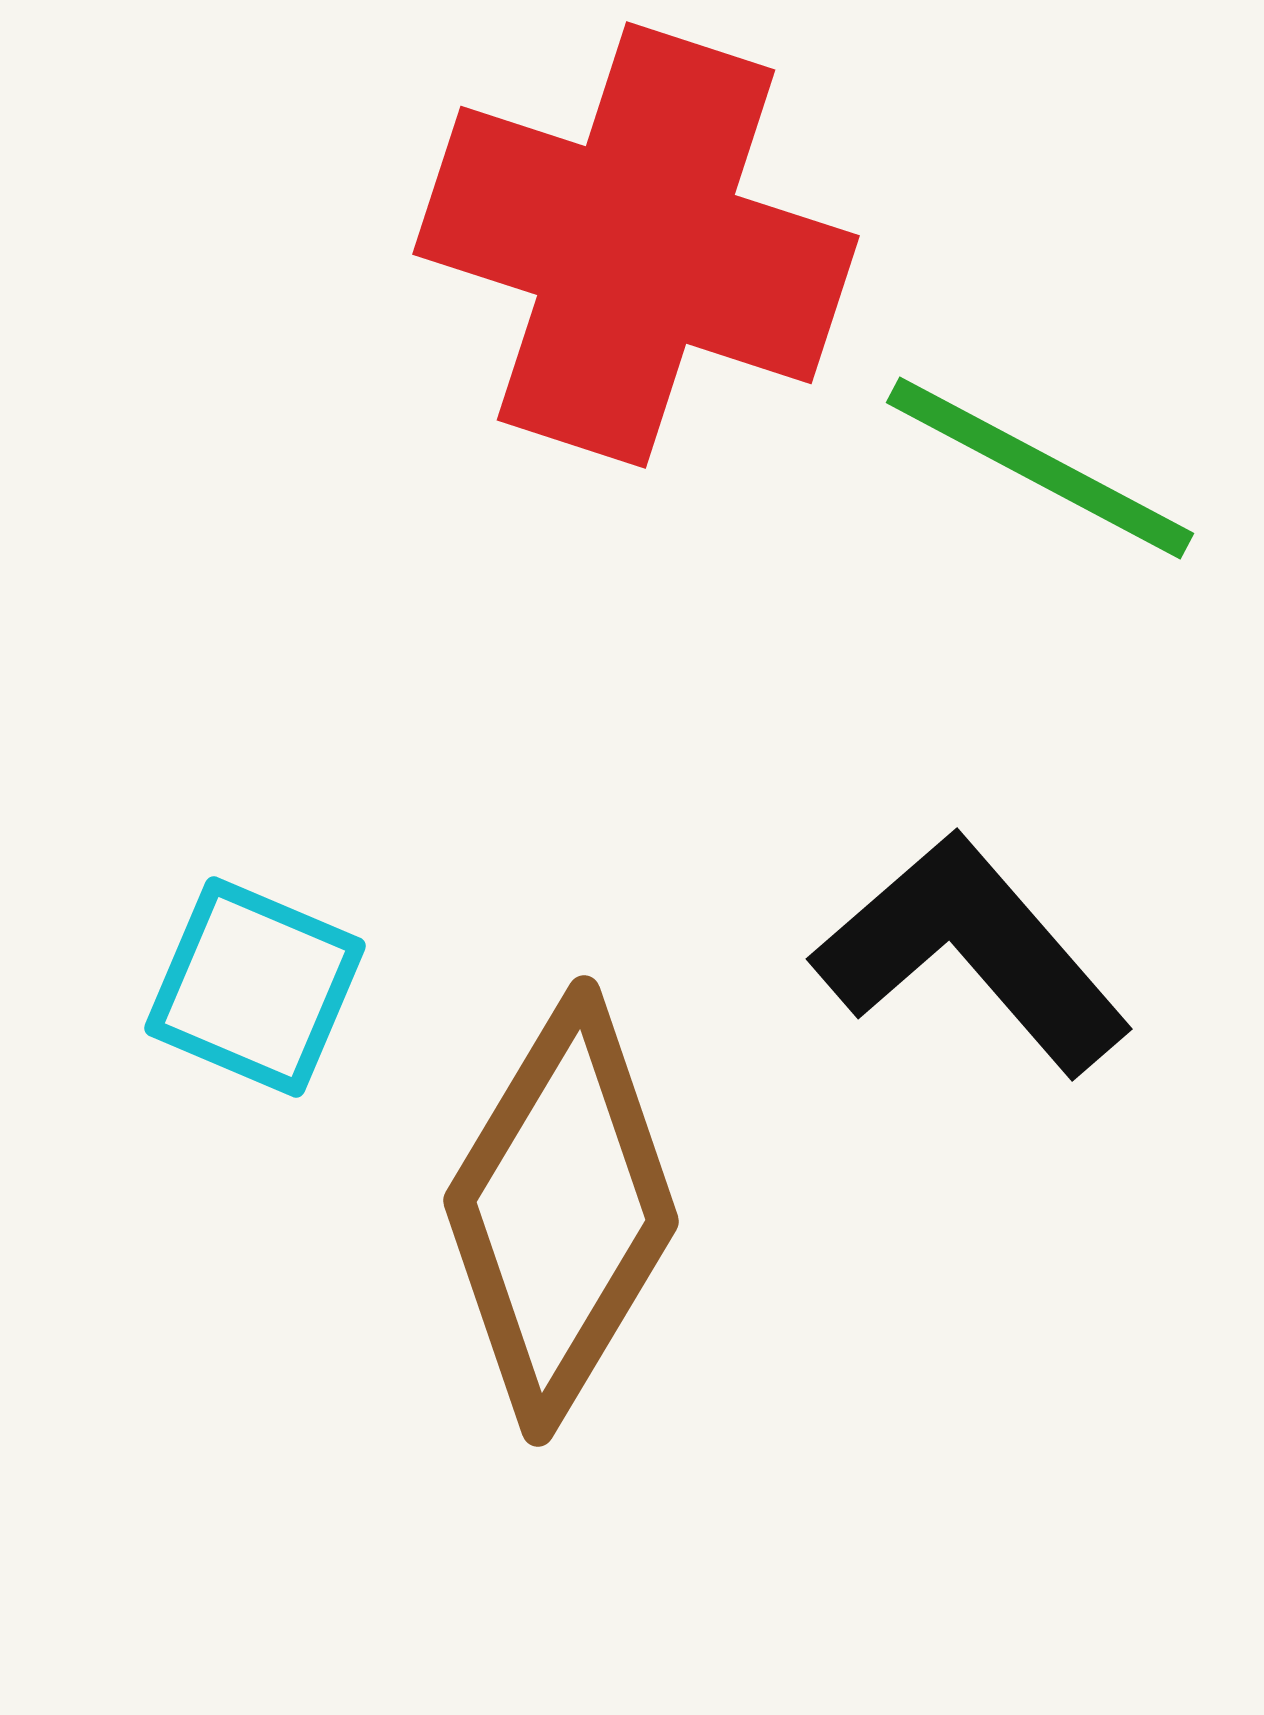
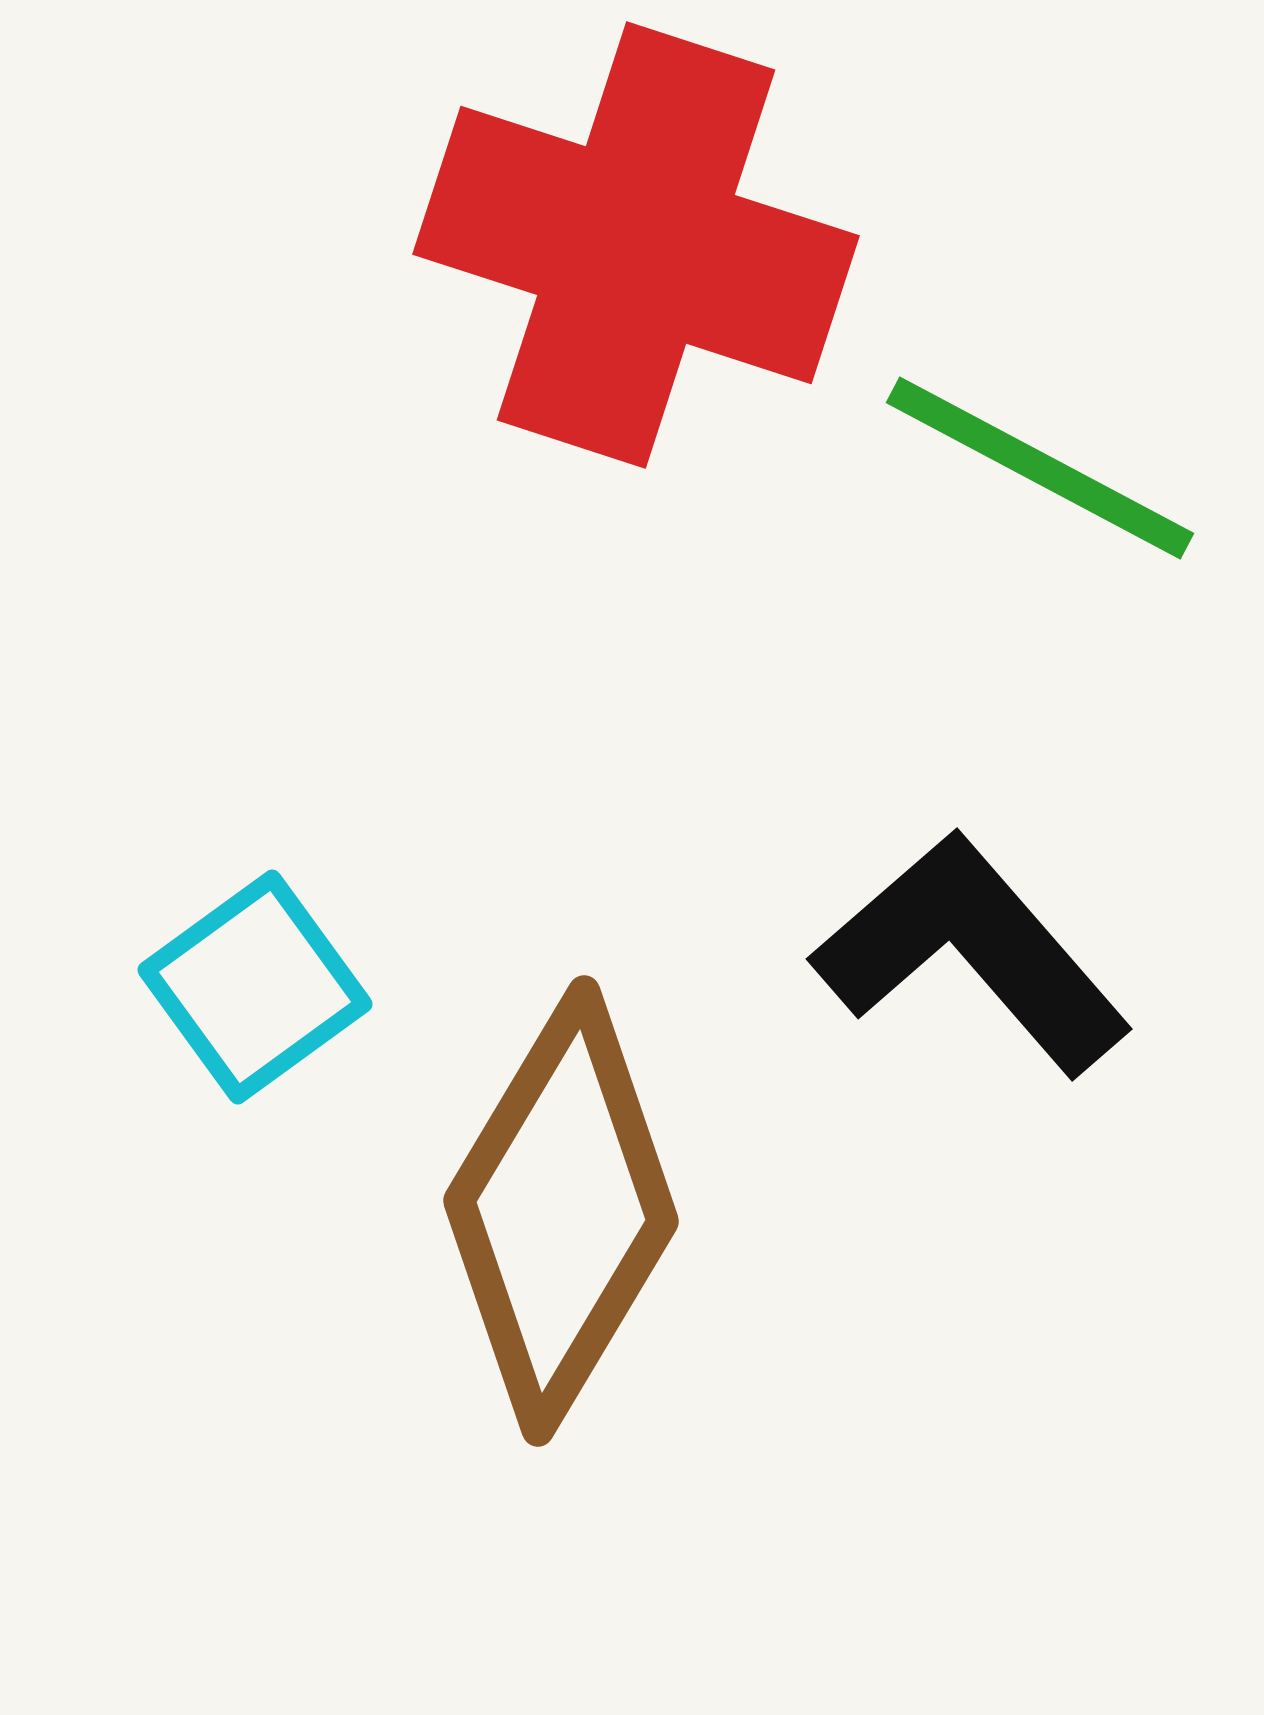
cyan square: rotated 31 degrees clockwise
